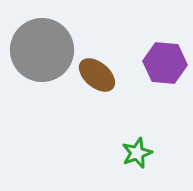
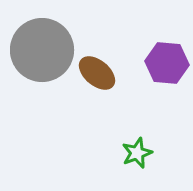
purple hexagon: moved 2 px right
brown ellipse: moved 2 px up
